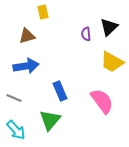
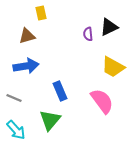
yellow rectangle: moved 2 px left, 1 px down
black triangle: rotated 18 degrees clockwise
purple semicircle: moved 2 px right
yellow trapezoid: moved 1 px right, 5 px down
